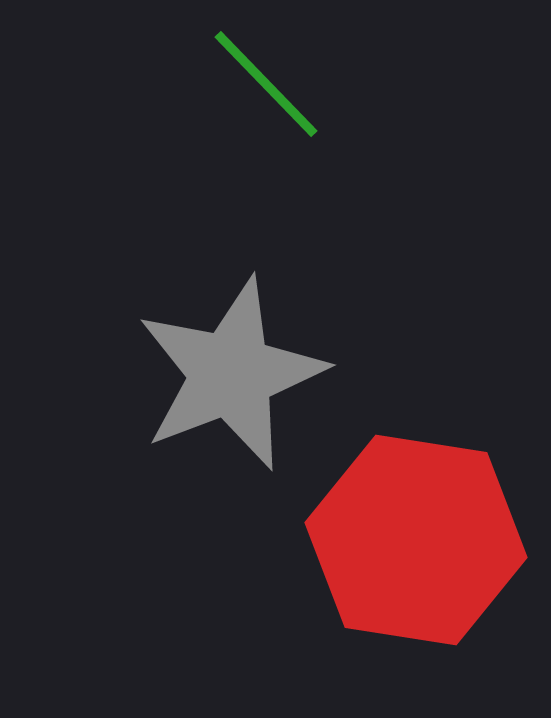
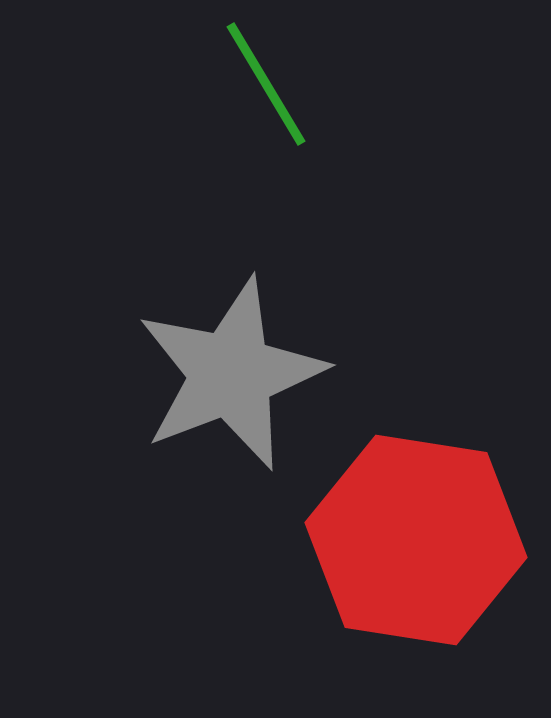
green line: rotated 13 degrees clockwise
